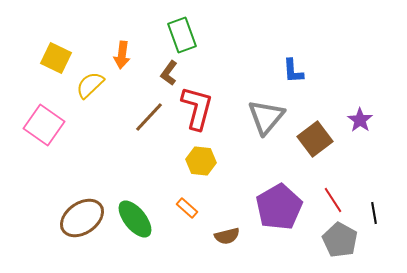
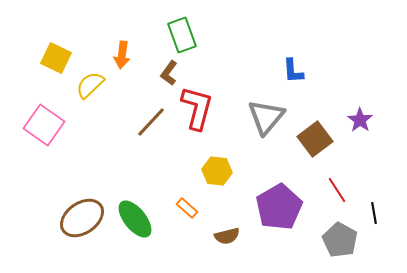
brown line: moved 2 px right, 5 px down
yellow hexagon: moved 16 px right, 10 px down
red line: moved 4 px right, 10 px up
